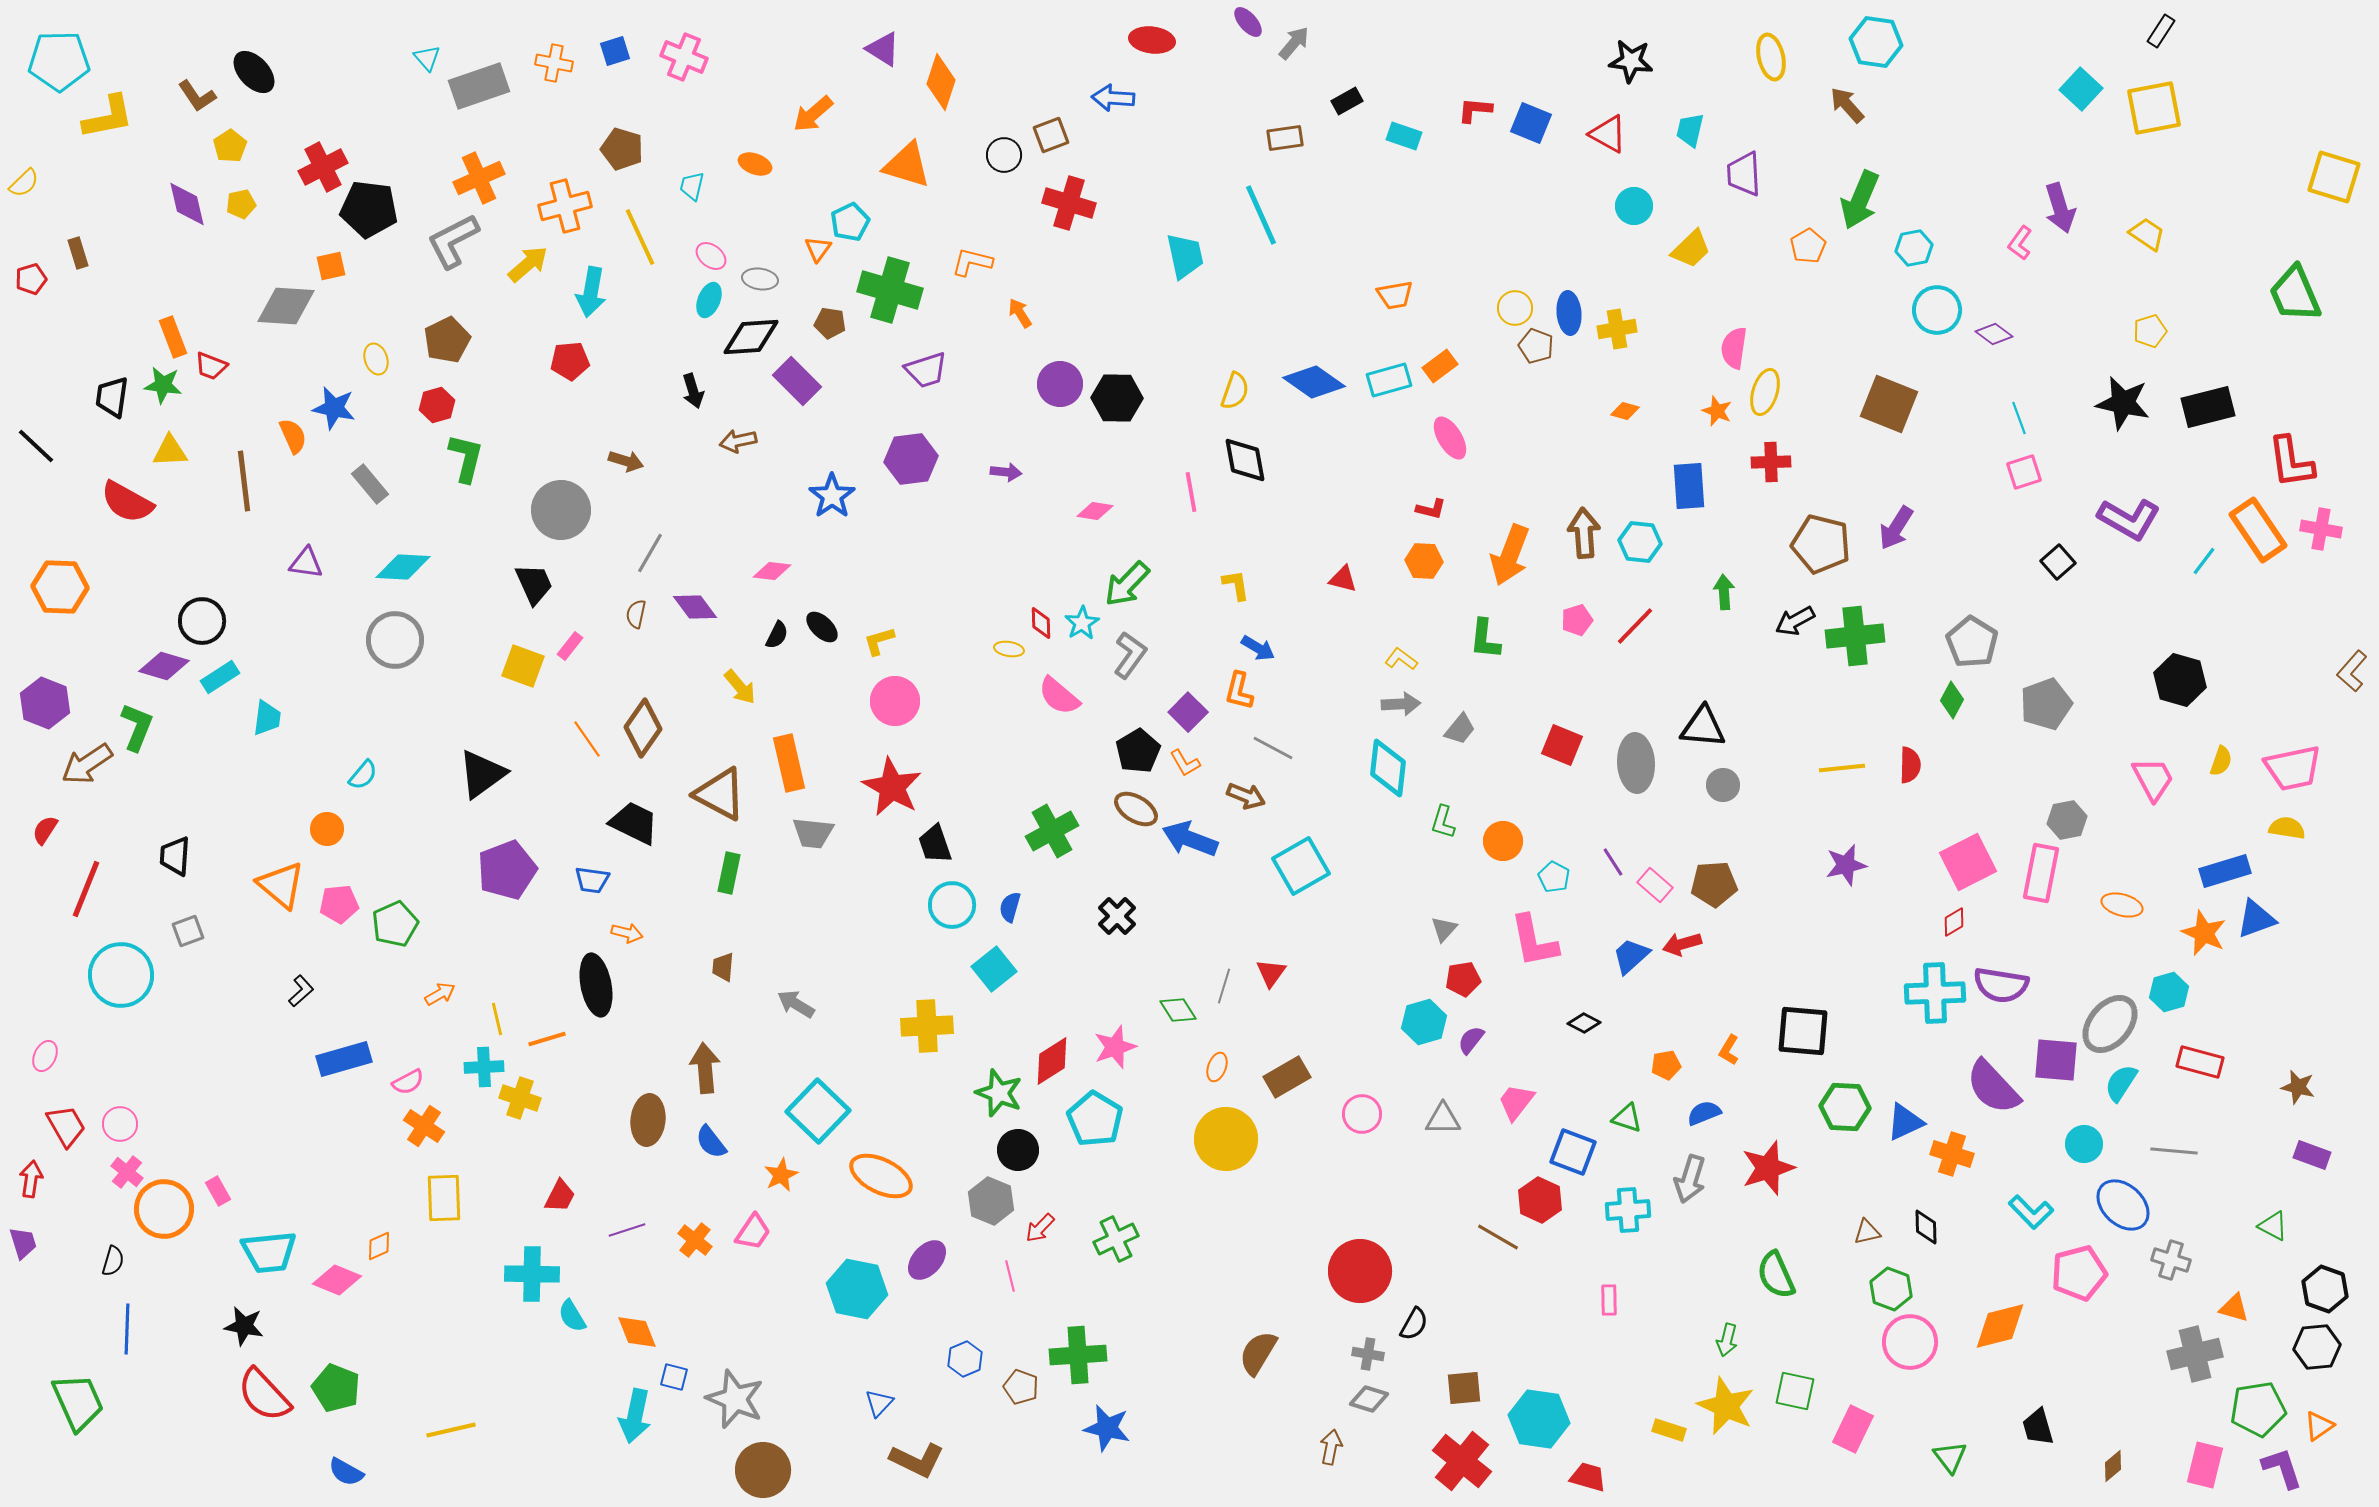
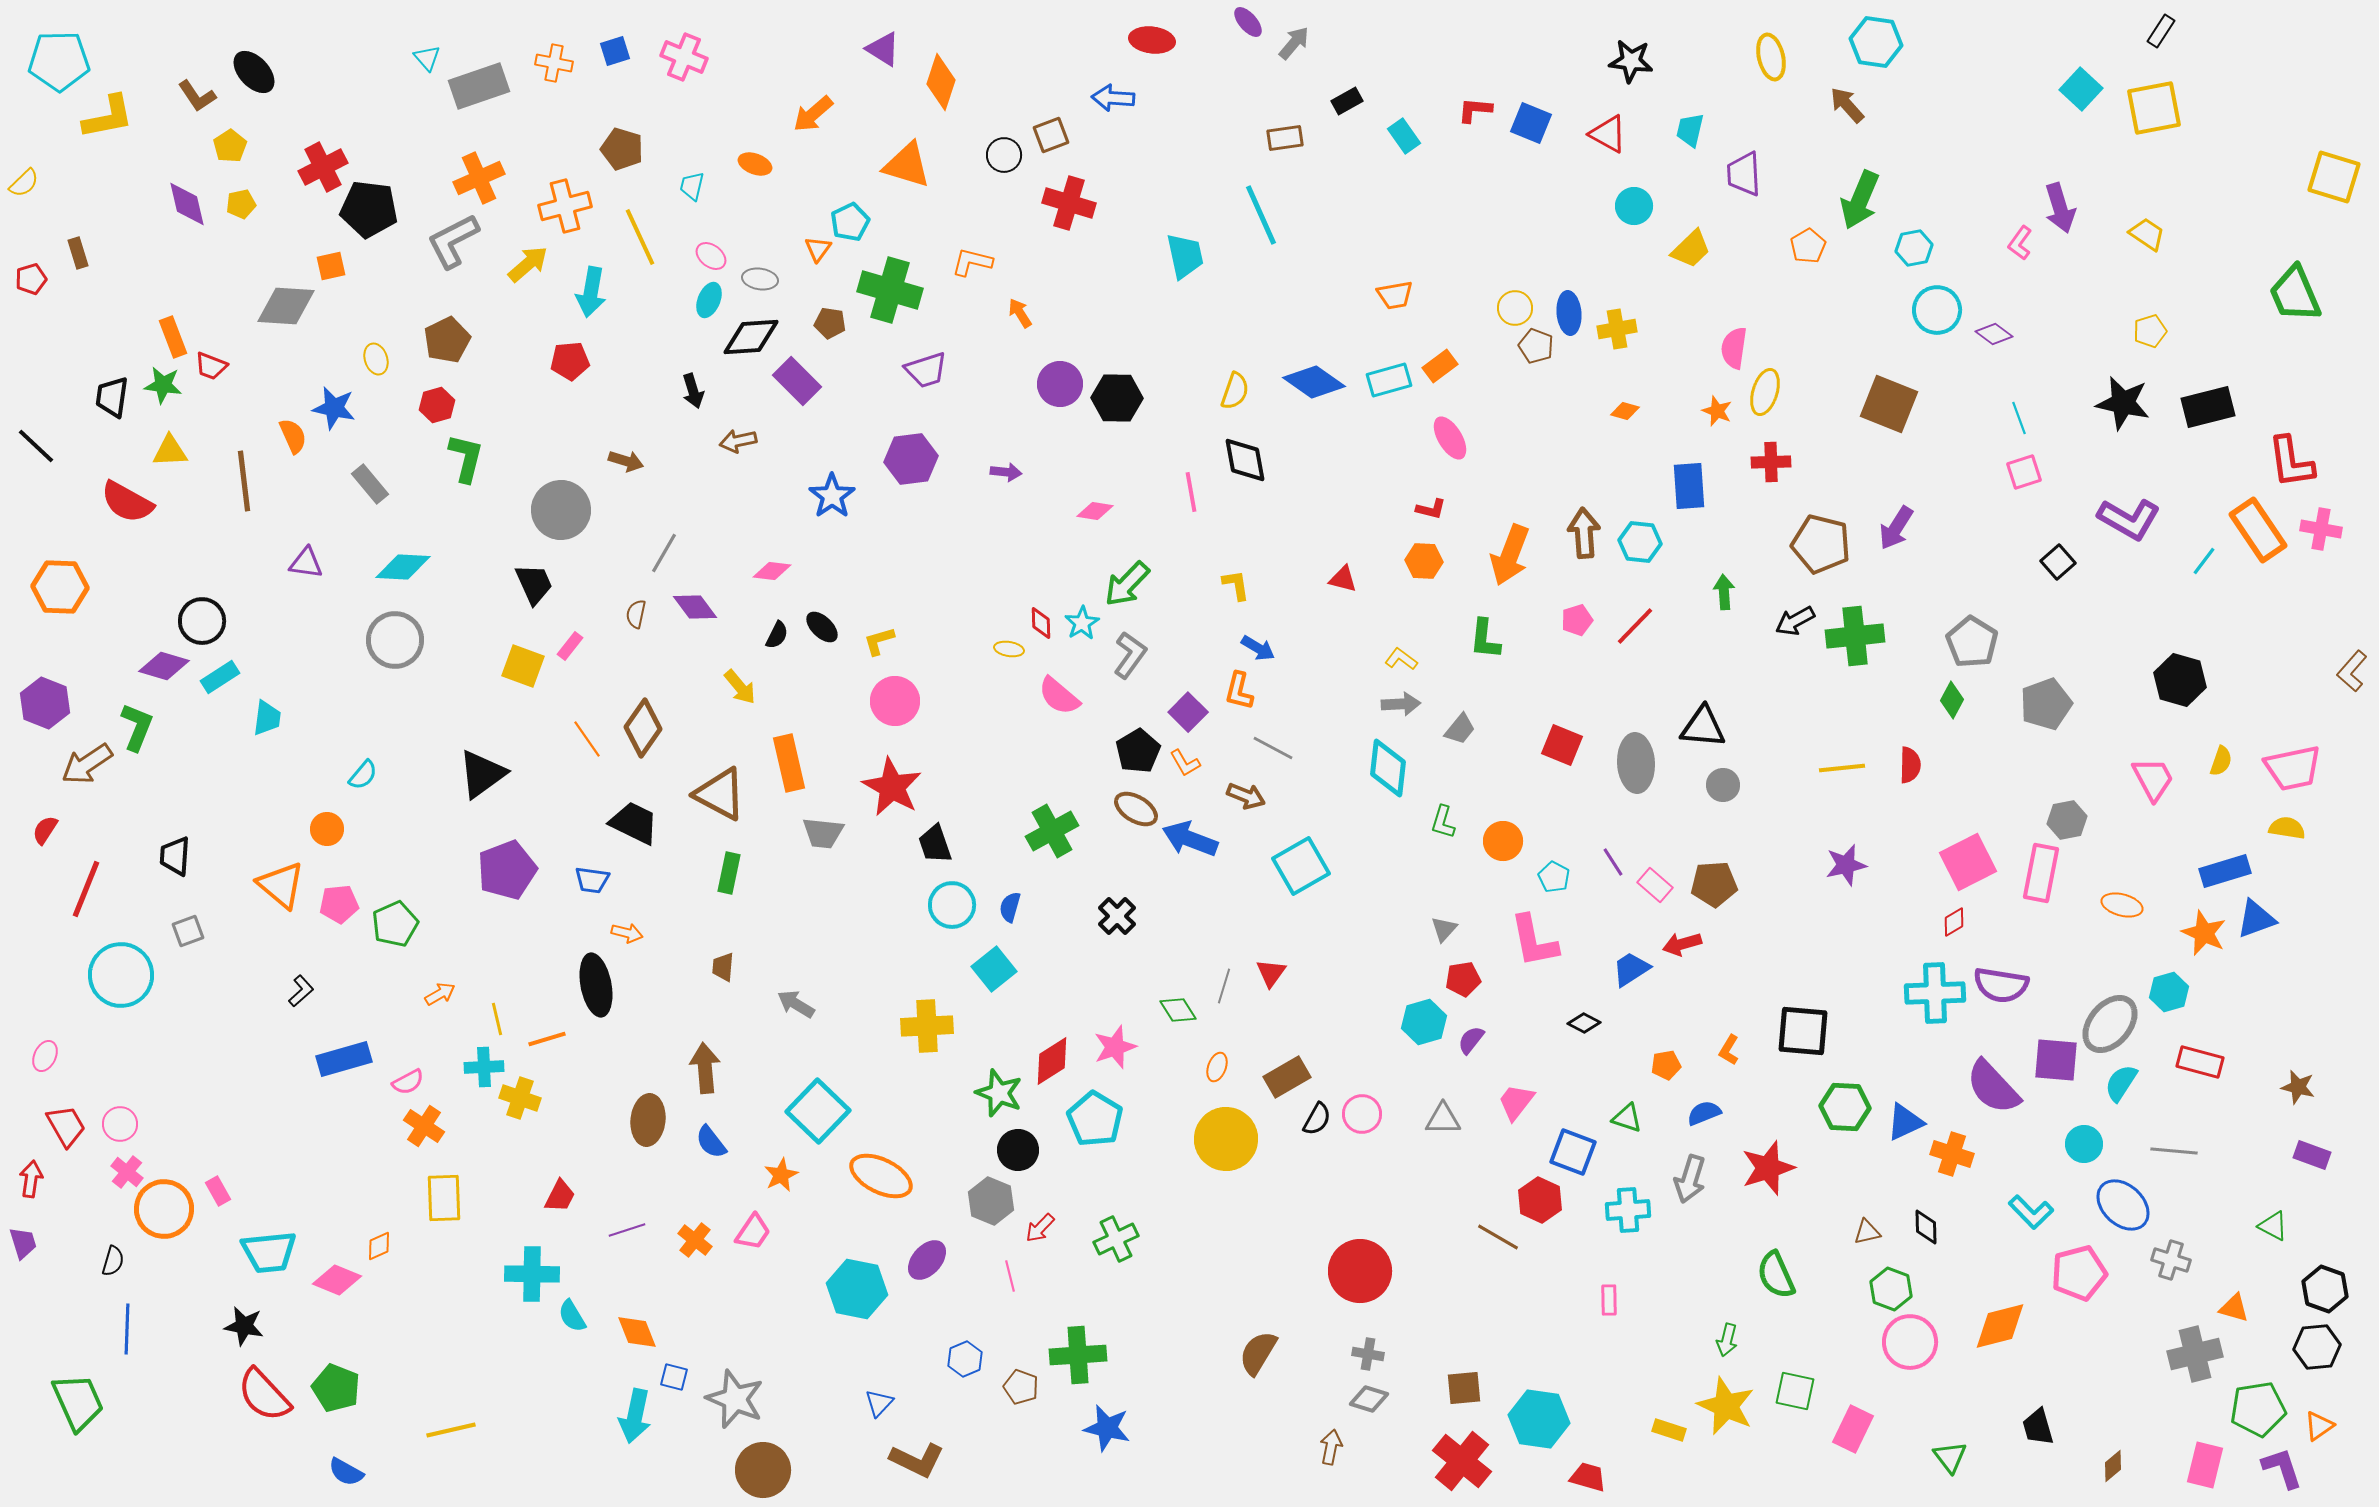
cyan rectangle at (1404, 136): rotated 36 degrees clockwise
gray line at (650, 553): moved 14 px right
gray trapezoid at (813, 833): moved 10 px right
blue trapezoid at (1631, 956): moved 13 px down; rotated 9 degrees clockwise
black semicircle at (1414, 1324): moved 97 px left, 205 px up
